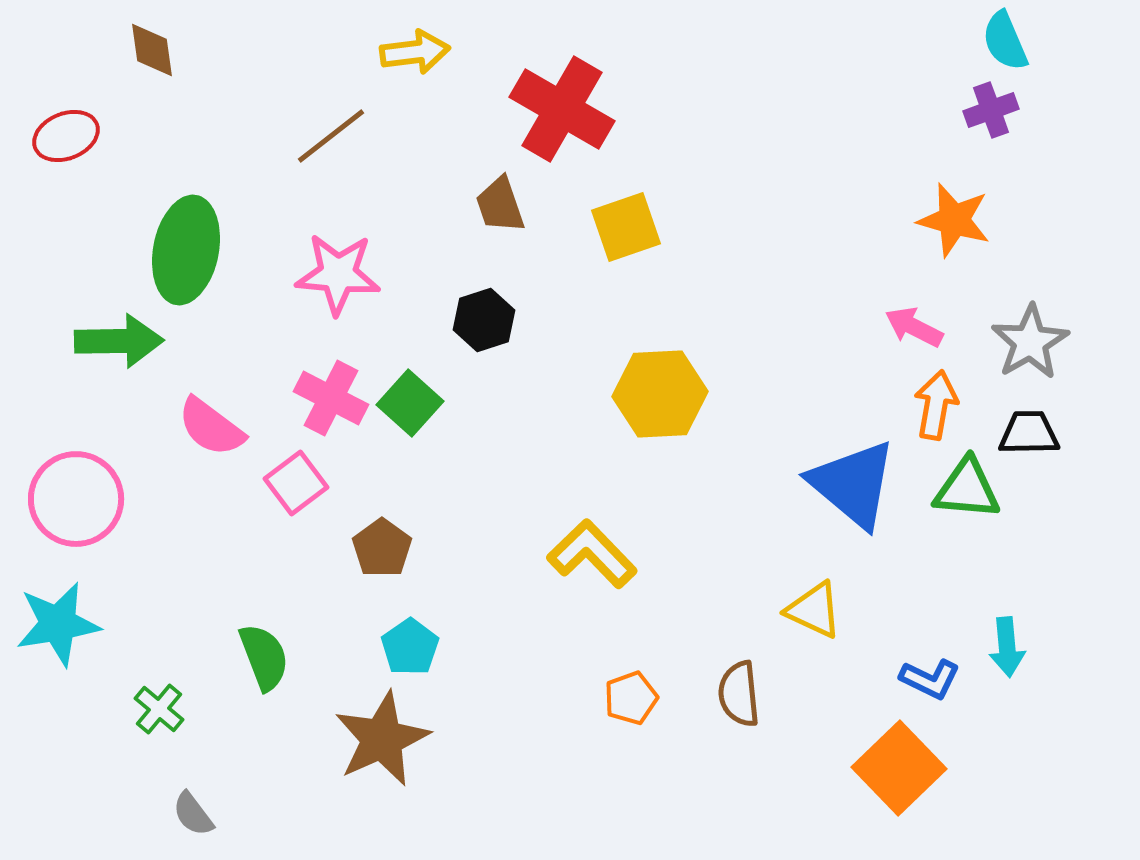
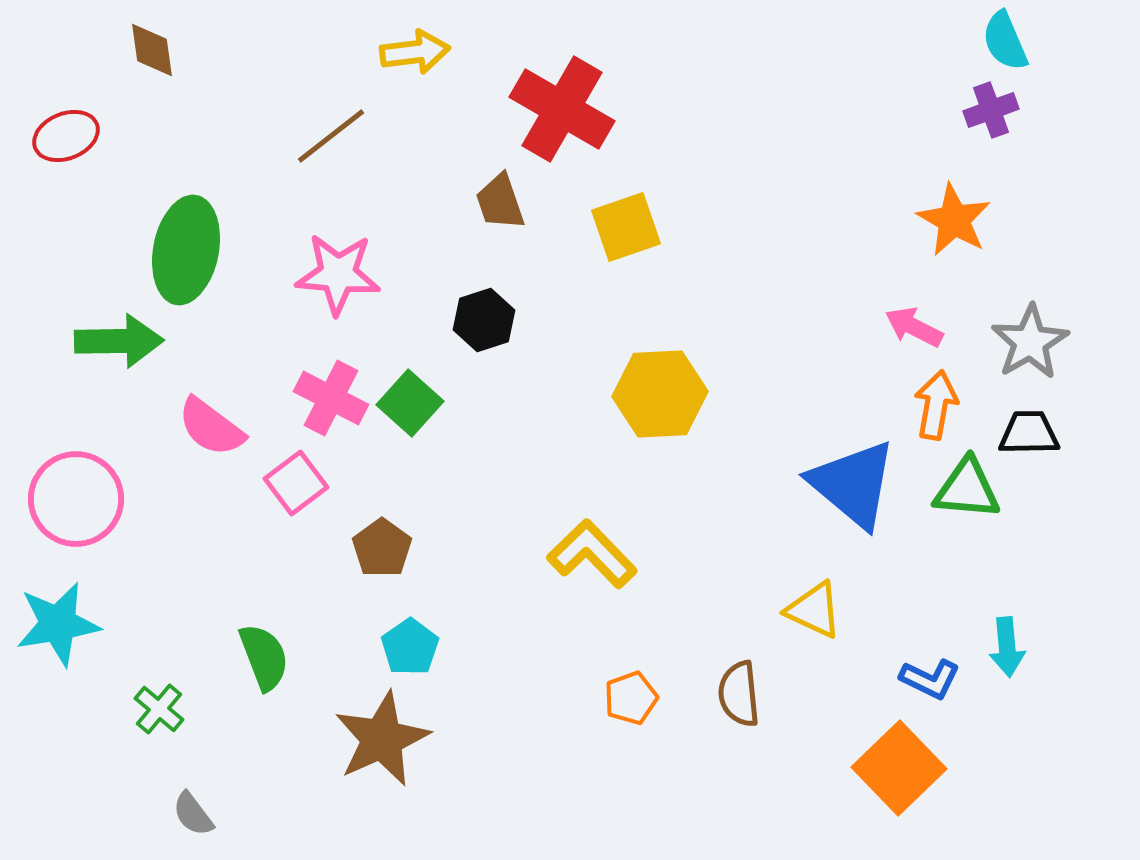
brown trapezoid: moved 3 px up
orange star: rotated 14 degrees clockwise
